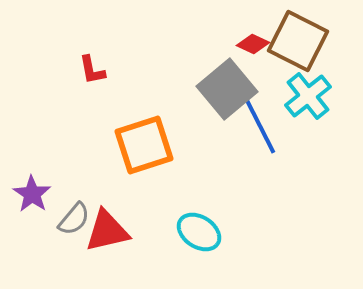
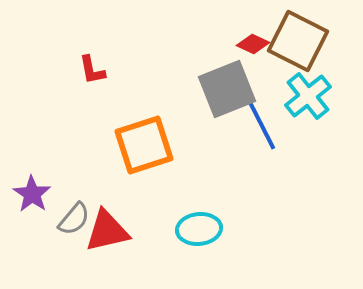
gray square: rotated 18 degrees clockwise
blue line: moved 4 px up
cyan ellipse: moved 3 px up; rotated 39 degrees counterclockwise
